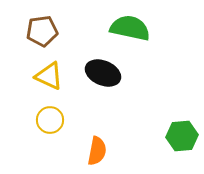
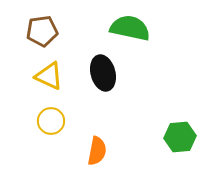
black ellipse: rotated 52 degrees clockwise
yellow circle: moved 1 px right, 1 px down
green hexagon: moved 2 px left, 1 px down
